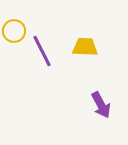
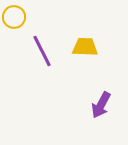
yellow circle: moved 14 px up
purple arrow: rotated 56 degrees clockwise
